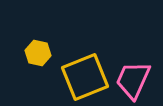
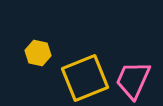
yellow square: moved 1 px down
